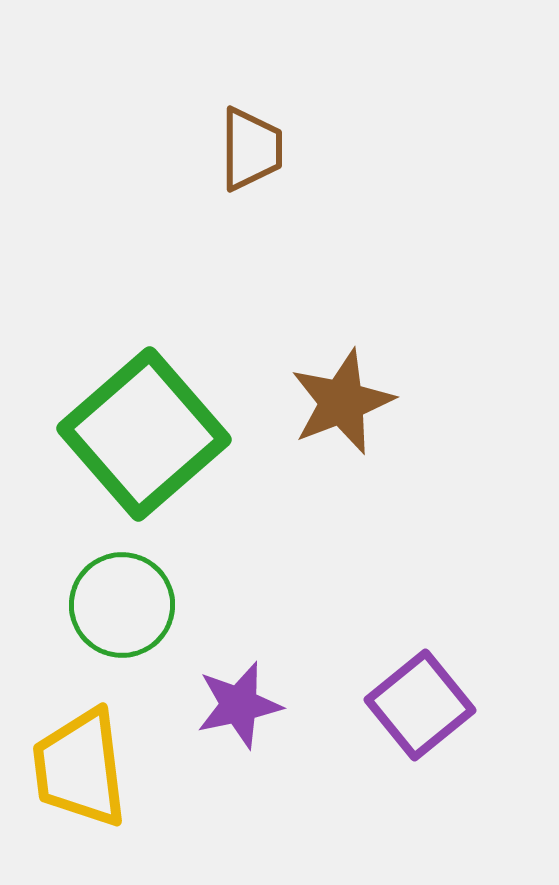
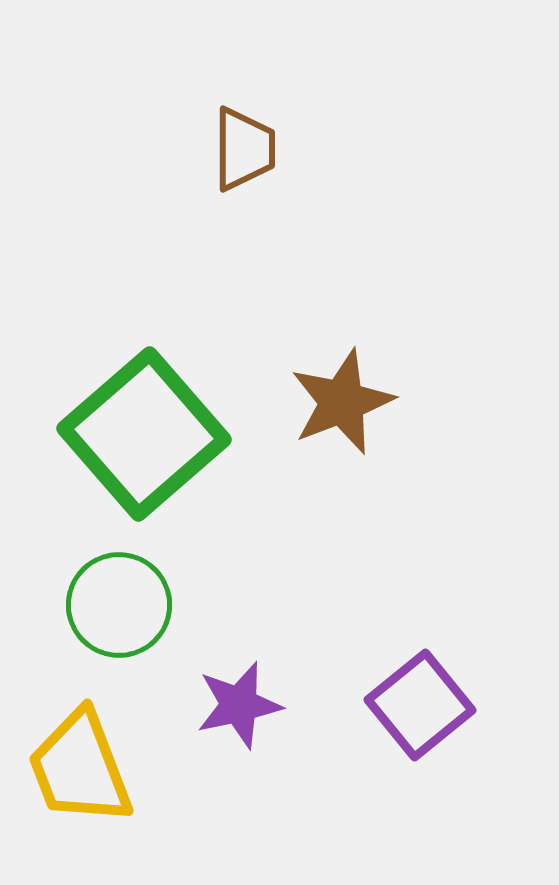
brown trapezoid: moved 7 px left
green circle: moved 3 px left
yellow trapezoid: rotated 14 degrees counterclockwise
